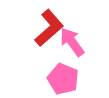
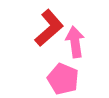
pink arrow: moved 3 px right; rotated 28 degrees clockwise
